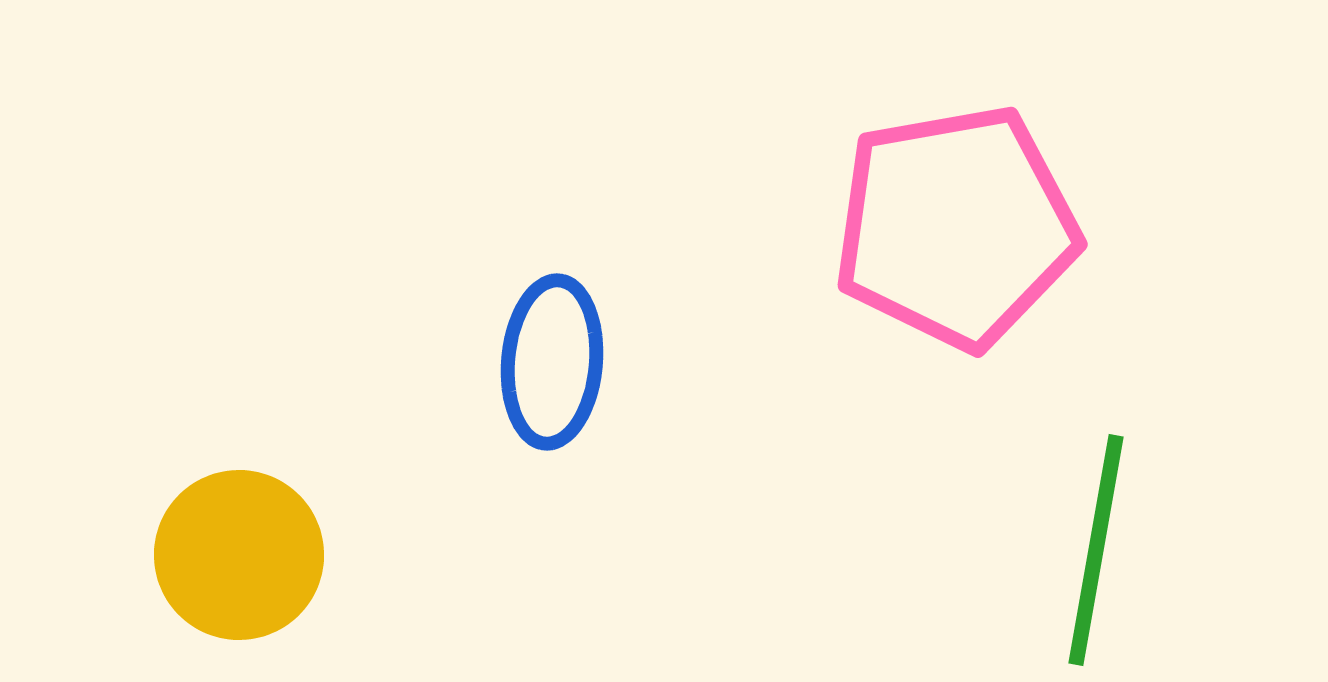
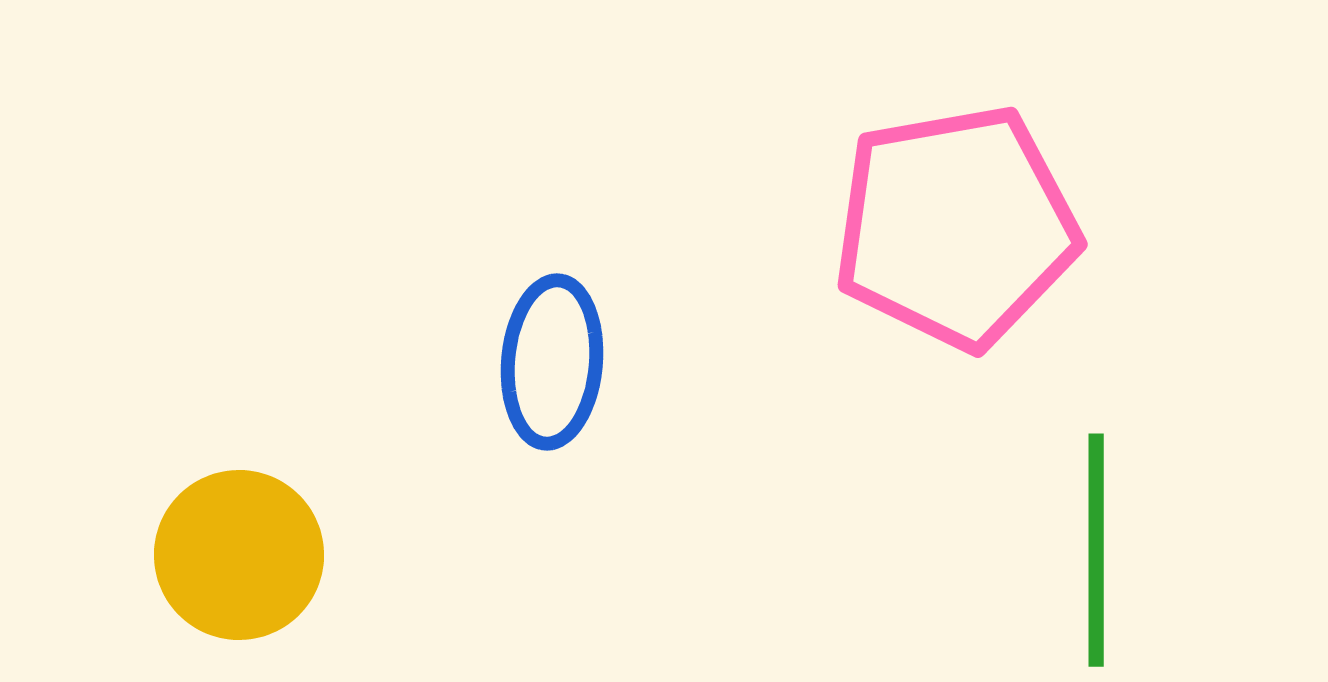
green line: rotated 10 degrees counterclockwise
